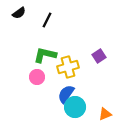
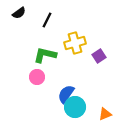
yellow cross: moved 7 px right, 24 px up
